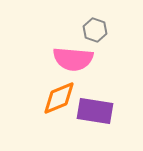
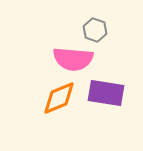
purple rectangle: moved 11 px right, 18 px up
